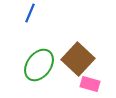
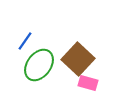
blue line: moved 5 px left, 28 px down; rotated 12 degrees clockwise
pink rectangle: moved 2 px left, 1 px up
